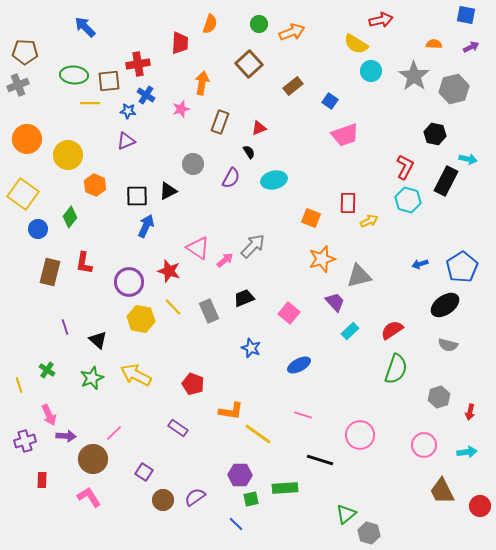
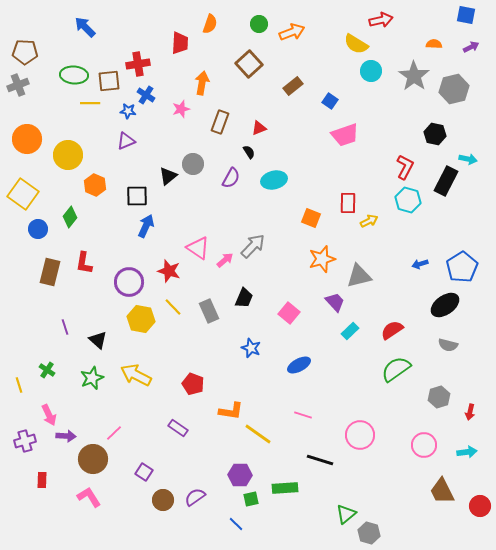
black triangle at (168, 191): moved 15 px up; rotated 12 degrees counterclockwise
black trapezoid at (244, 298): rotated 135 degrees clockwise
green semicircle at (396, 369): rotated 144 degrees counterclockwise
